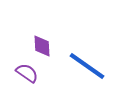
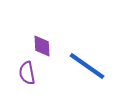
purple semicircle: rotated 135 degrees counterclockwise
